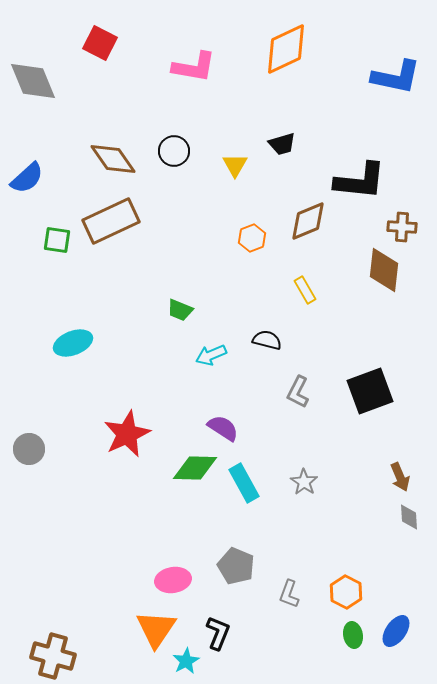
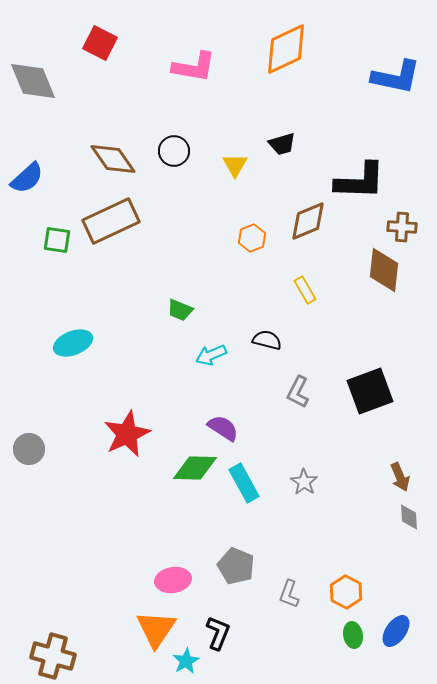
black L-shape at (360, 181): rotated 4 degrees counterclockwise
